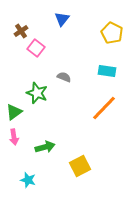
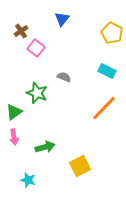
cyan rectangle: rotated 18 degrees clockwise
